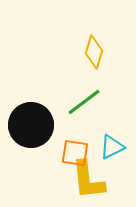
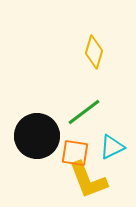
green line: moved 10 px down
black circle: moved 6 px right, 11 px down
yellow L-shape: rotated 15 degrees counterclockwise
